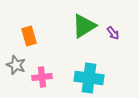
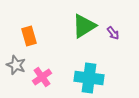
pink cross: rotated 30 degrees counterclockwise
